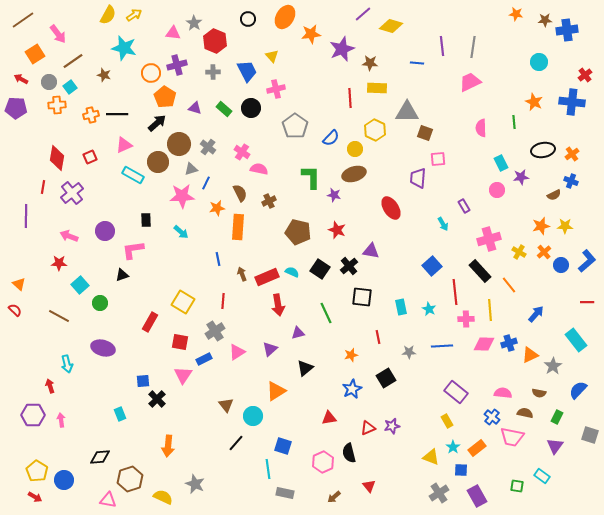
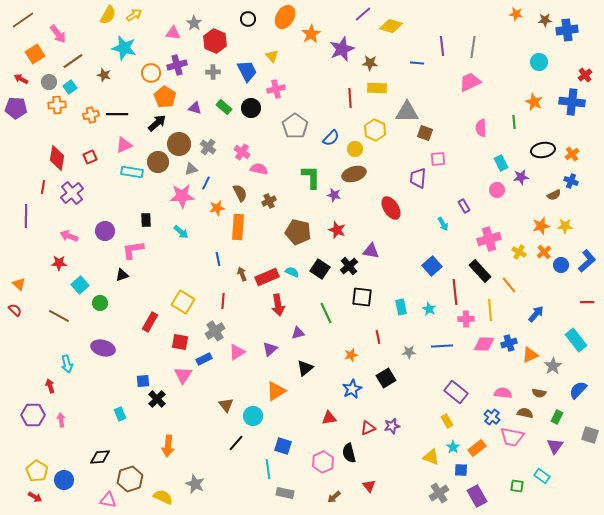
orange star at (311, 34): rotated 24 degrees counterclockwise
green rectangle at (224, 109): moved 2 px up
cyan rectangle at (133, 175): moved 1 px left, 3 px up; rotated 20 degrees counterclockwise
